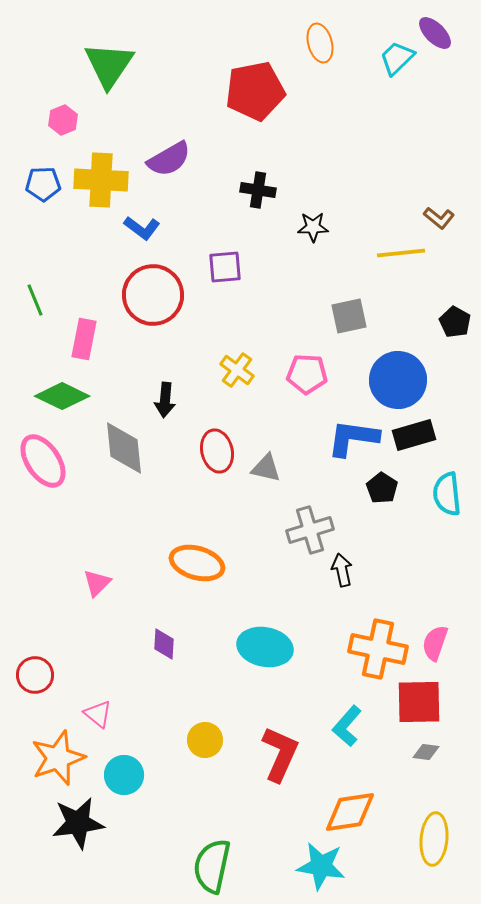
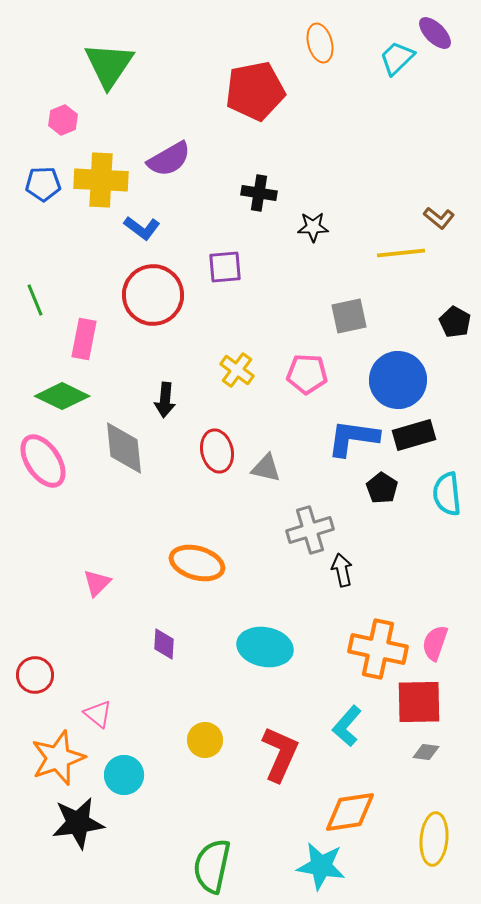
black cross at (258, 190): moved 1 px right, 3 px down
